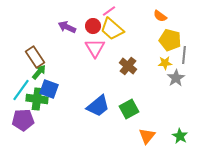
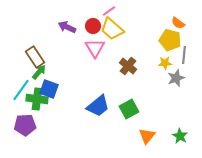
orange semicircle: moved 18 px right, 7 px down
gray star: rotated 12 degrees clockwise
purple pentagon: moved 2 px right, 5 px down
